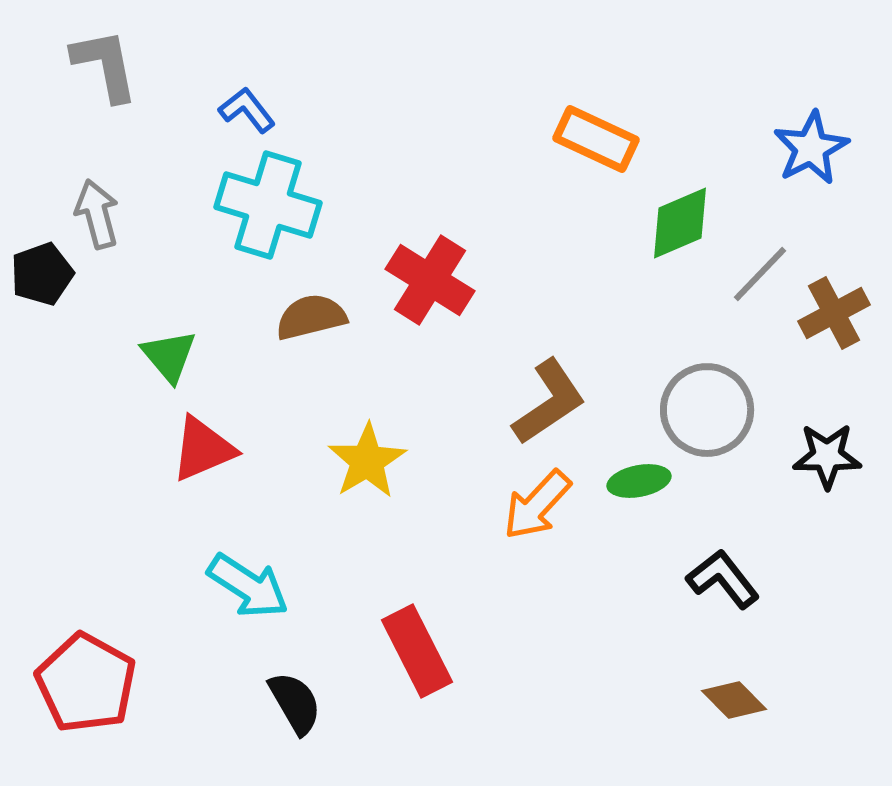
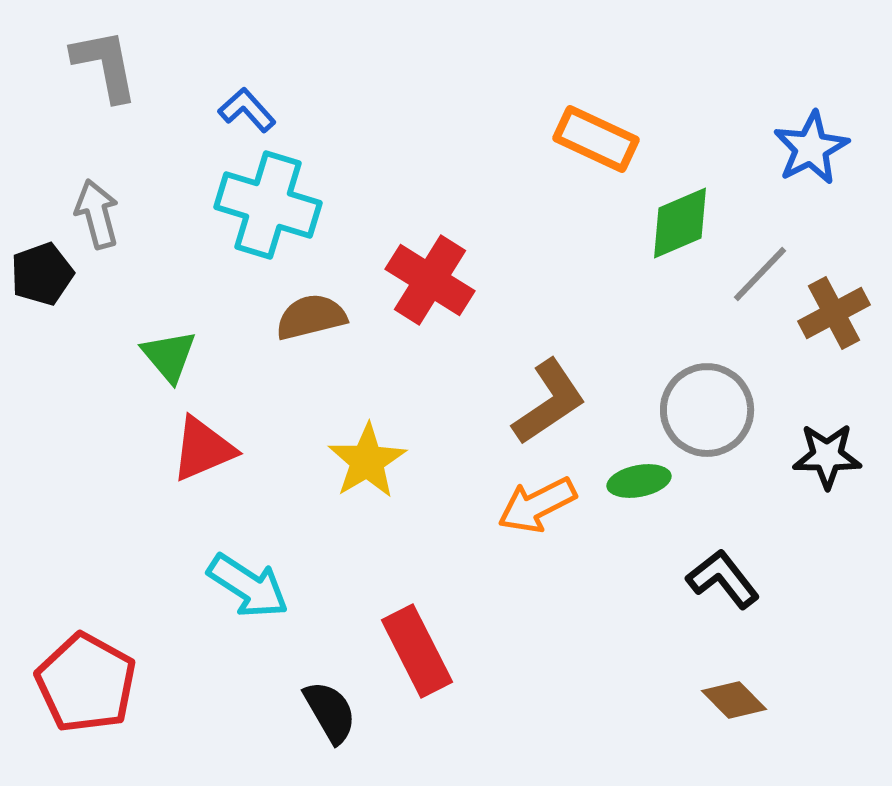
blue L-shape: rotated 4 degrees counterclockwise
orange arrow: rotated 20 degrees clockwise
black semicircle: moved 35 px right, 9 px down
